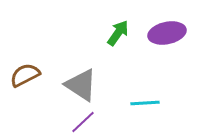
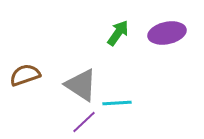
brown semicircle: rotated 8 degrees clockwise
cyan line: moved 28 px left
purple line: moved 1 px right
